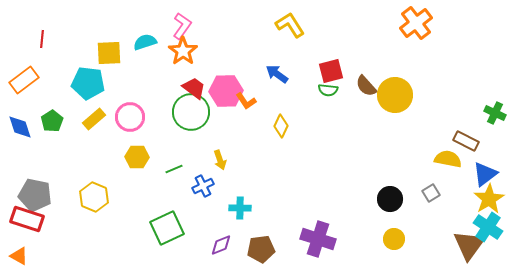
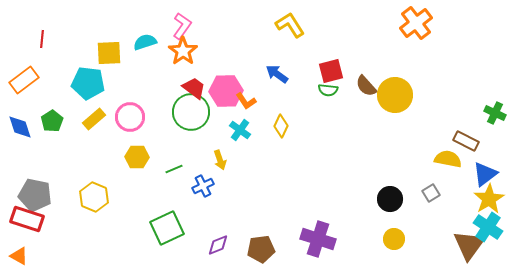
cyan cross at (240, 208): moved 78 px up; rotated 35 degrees clockwise
purple diamond at (221, 245): moved 3 px left
